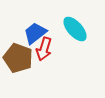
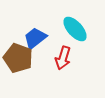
blue trapezoid: moved 5 px down
red arrow: moved 19 px right, 9 px down
